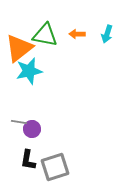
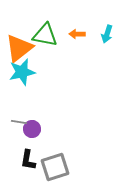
cyan star: moved 7 px left, 1 px down
